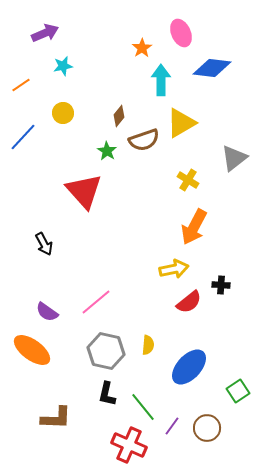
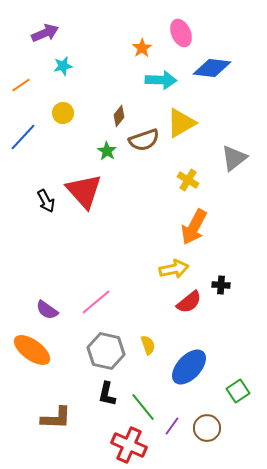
cyan arrow: rotated 92 degrees clockwise
black arrow: moved 2 px right, 43 px up
purple semicircle: moved 2 px up
yellow semicircle: rotated 24 degrees counterclockwise
